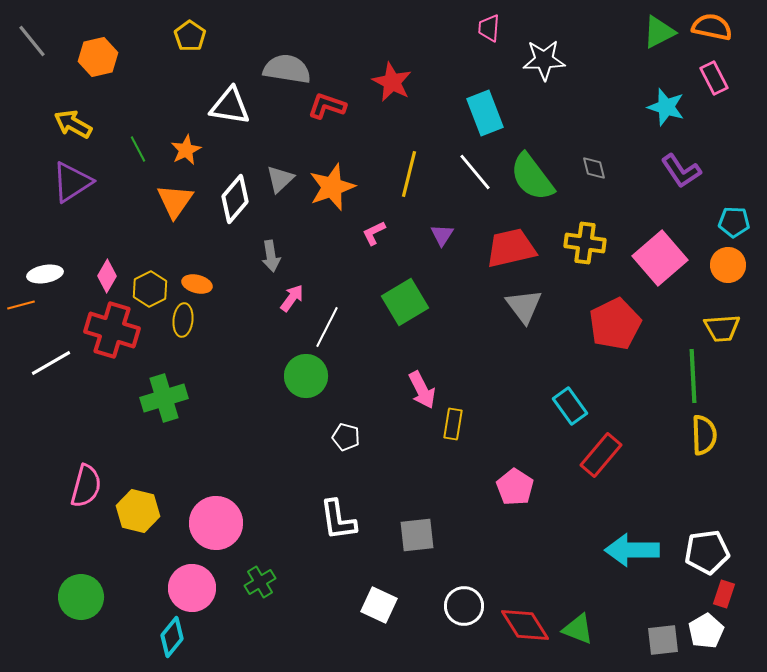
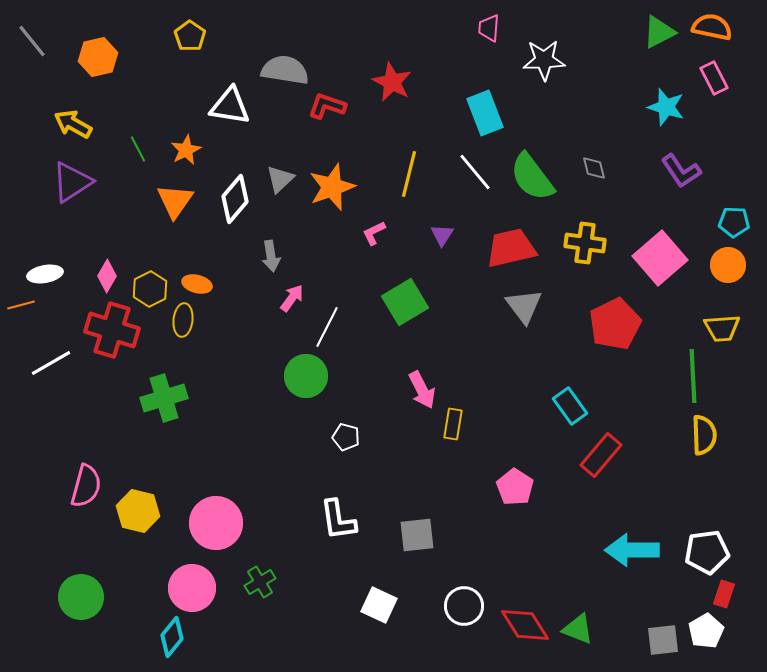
gray semicircle at (287, 69): moved 2 px left, 1 px down
